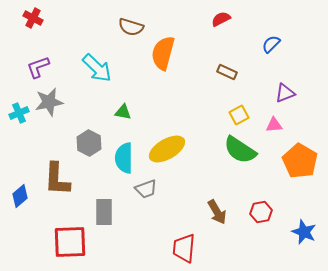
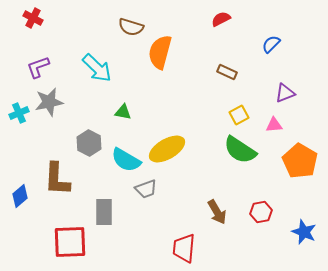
orange semicircle: moved 3 px left, 1 px up
cyan semicircle: moved 2 px right, 2 px down; rotated 60 degrees counterclockwise
